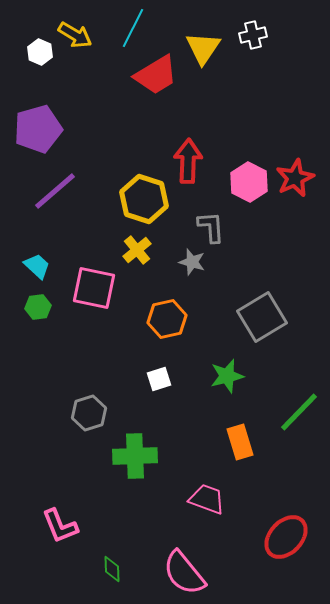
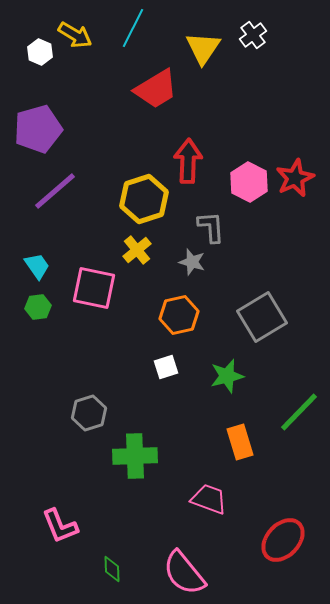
white cross: rotated 24 degrees counterclockwise
red trapezoid: moved 14 px down
yellow hexagon: rotated 24 degrees clockwise
cyan trapezoid: rotated 12 degrees clockwise
orange hexagon: moved 12 px right, 4 px up
white square: moved 7 px right, 12 px up
pink trapezoid: moved 2 px right
red ellipse: moved 3 px left, 3 px down
